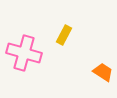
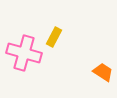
yellow rectangle: moved 10 px left, 2 px down
